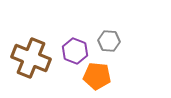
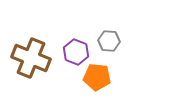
purple hexagon: moved 1 px right, 1 px down
orange pentagon: moved 1 px down
